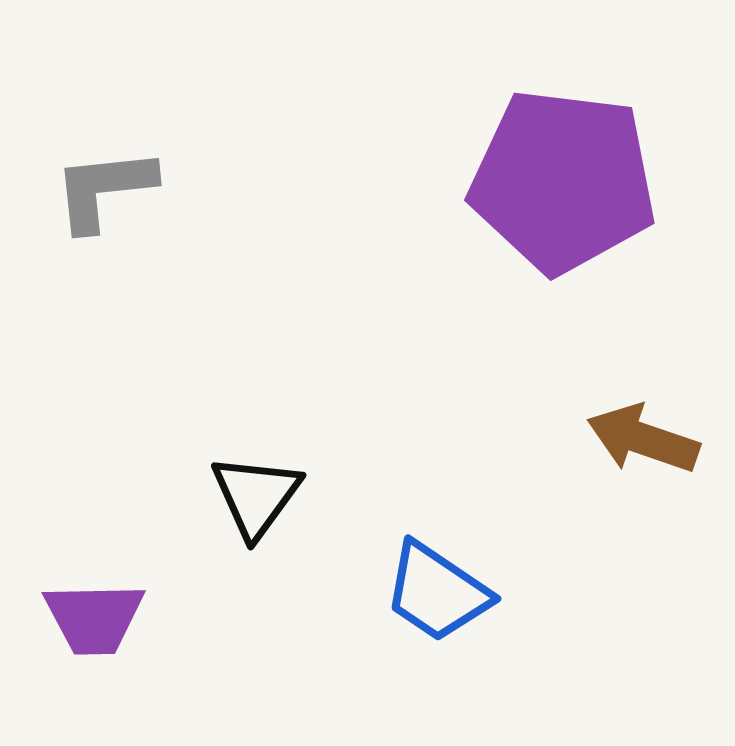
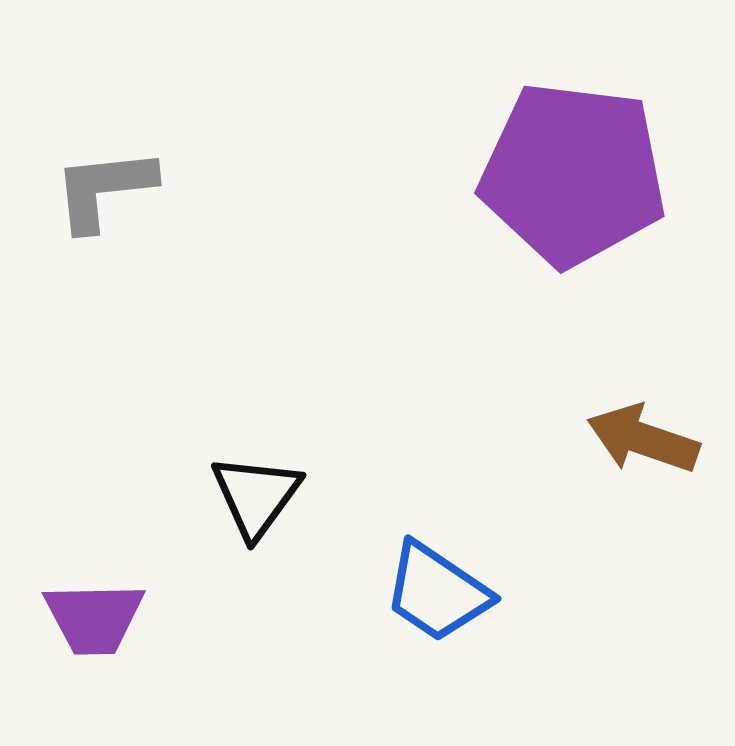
purple pentagon: moved 10 px right, 7 px up
